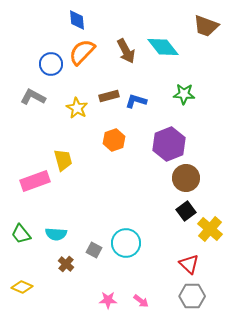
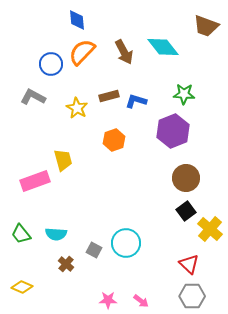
brown arrow: moved 2 px left, 1 px down
purple hexagon: moved 4 px right, 13 px up
